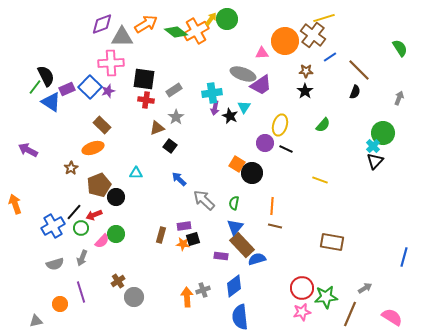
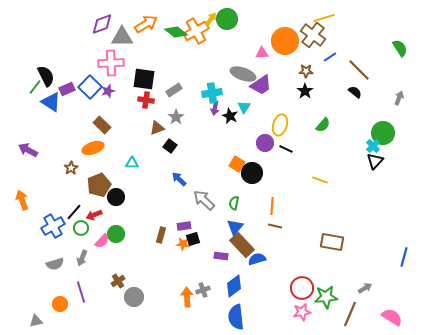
black semicircle at (355, 92): rotated 72 degrees counterclockwise
cyan triangle at (136, 173): moved 4 px left, 10 px up
orange arrow at (15, 204): moved 7 px right, 4 px up
blue semicircle at (240, 317): moved 4 px left
